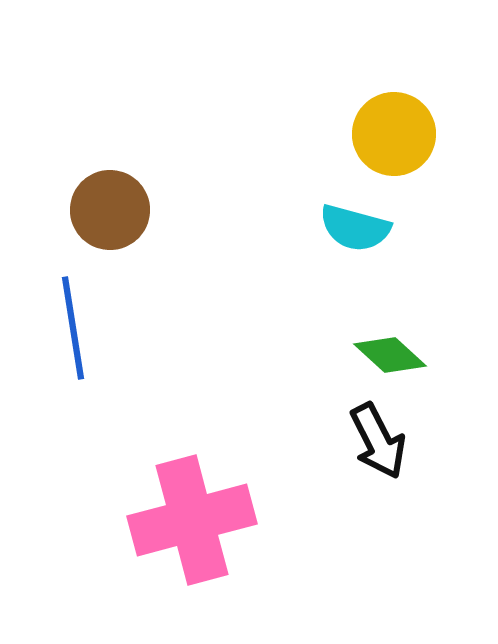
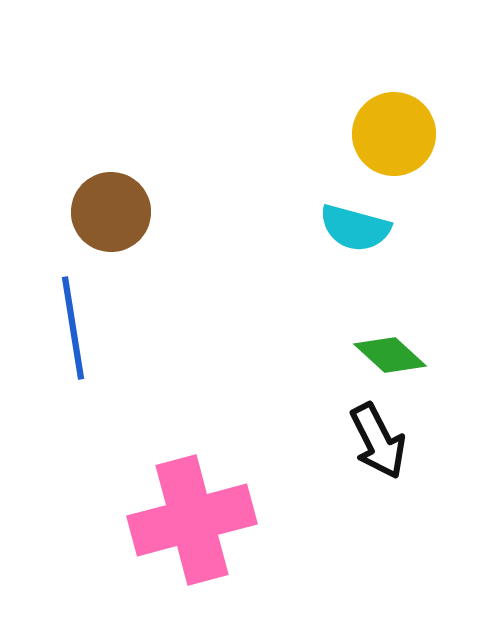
brown circle: moved 1 px right, 2 px down
